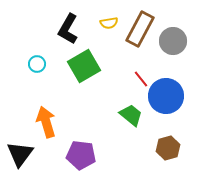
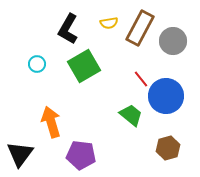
brown rectangle: moved 1 px up
orange arrow: moved 5 px right
